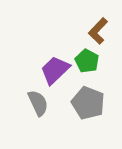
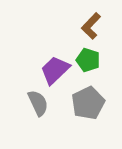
brown L-shape: moved 7 px left, 5 px up
green pentagon: moved 1 px right, 1 px up; rotated 10 degrees counterclockwise
gray pentagon: rotated 24 degrees clockwise
